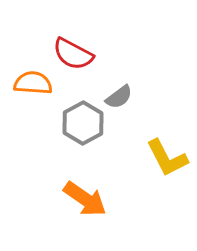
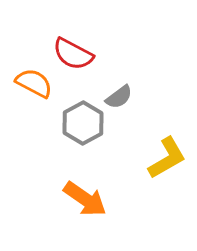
orange semicircle: moved 1 px right; rotated 24 degrees clockwise
yellow L-shape: rotated 93 degrees counterclockwise
